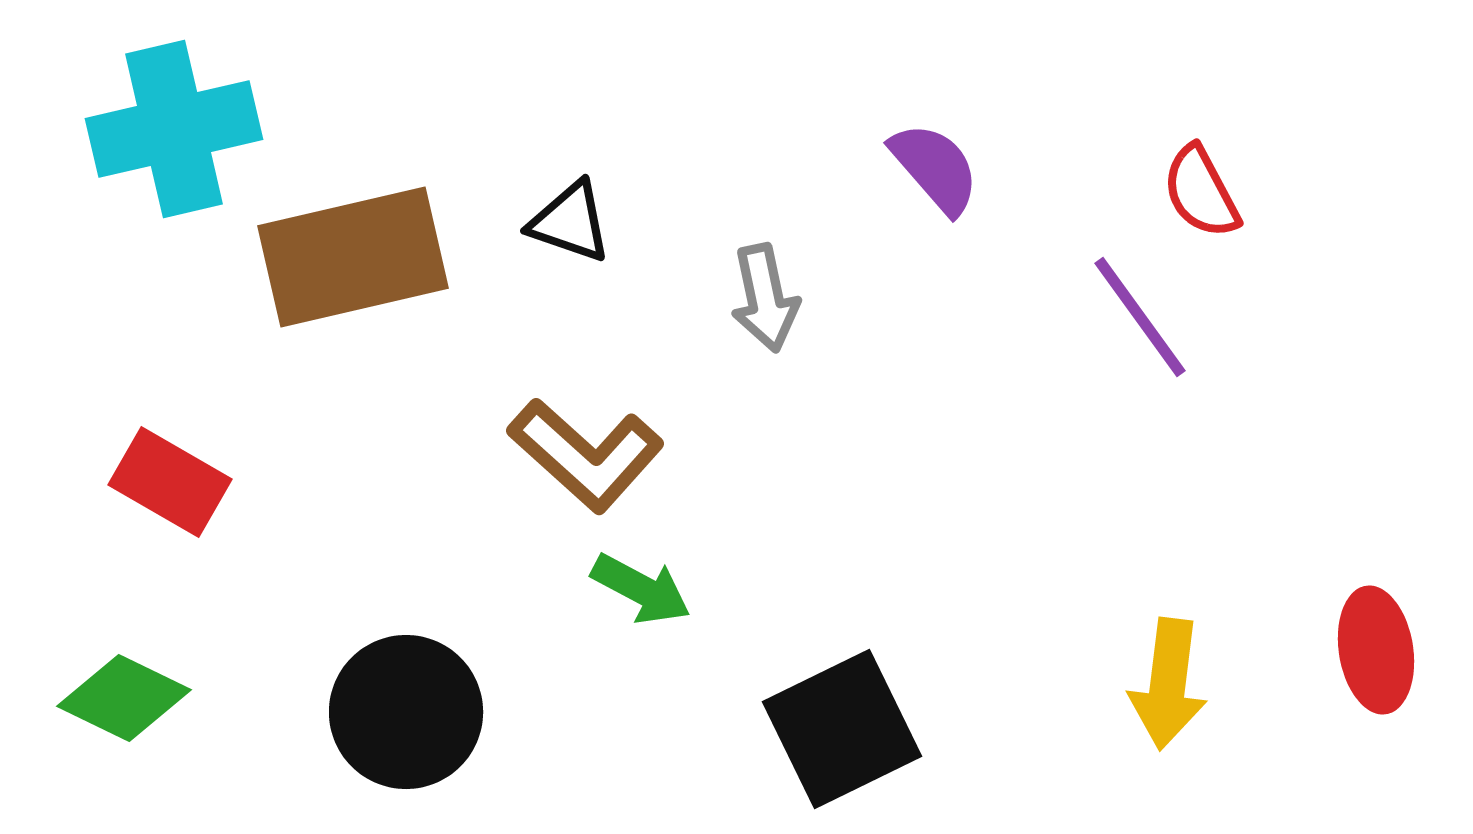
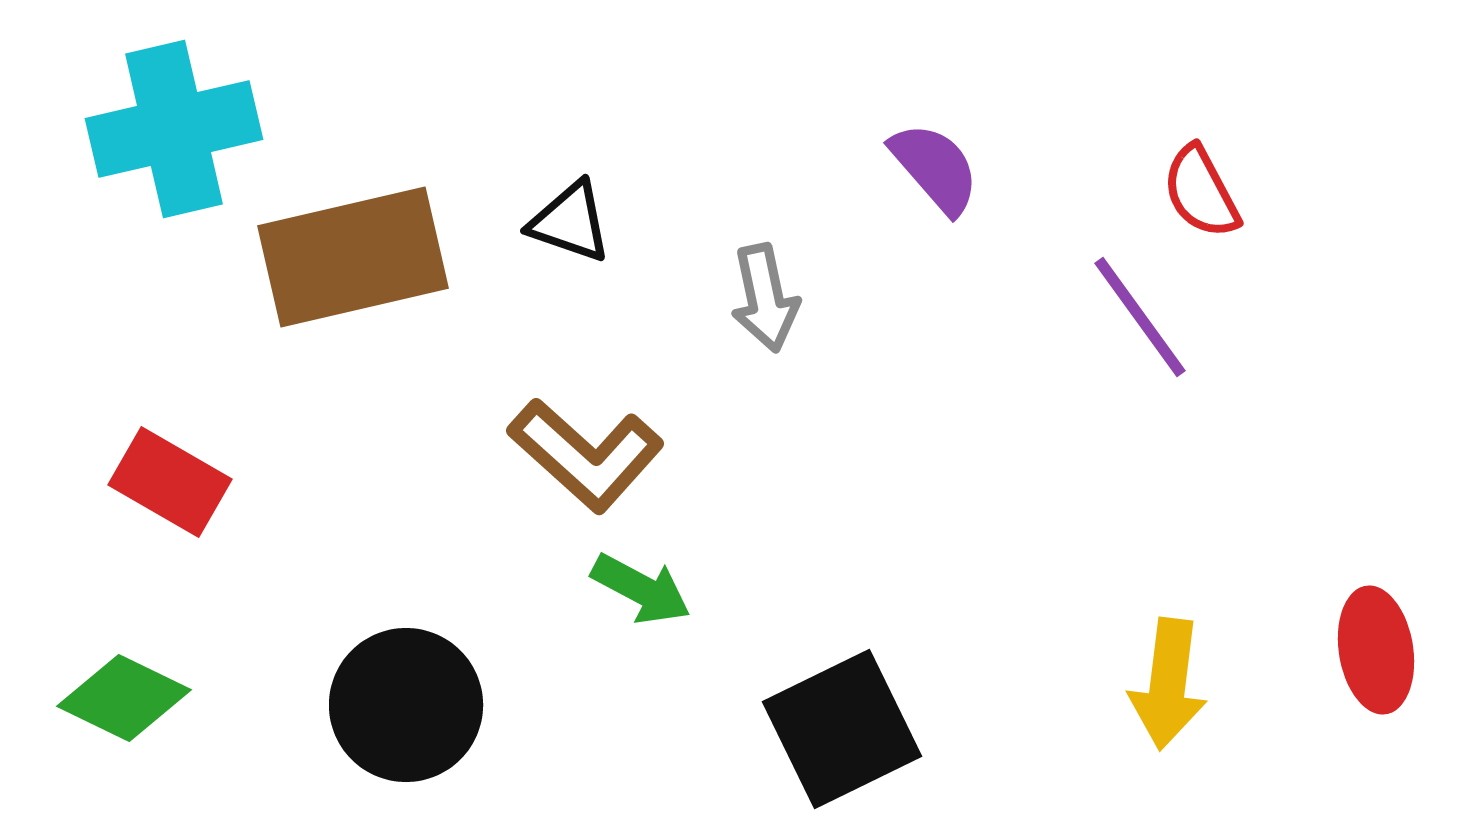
black circle: moved 7 px up
